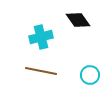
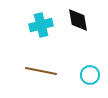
black diamond: rotated 25 degrees clockwise
cyan cross: moved 12 px up
